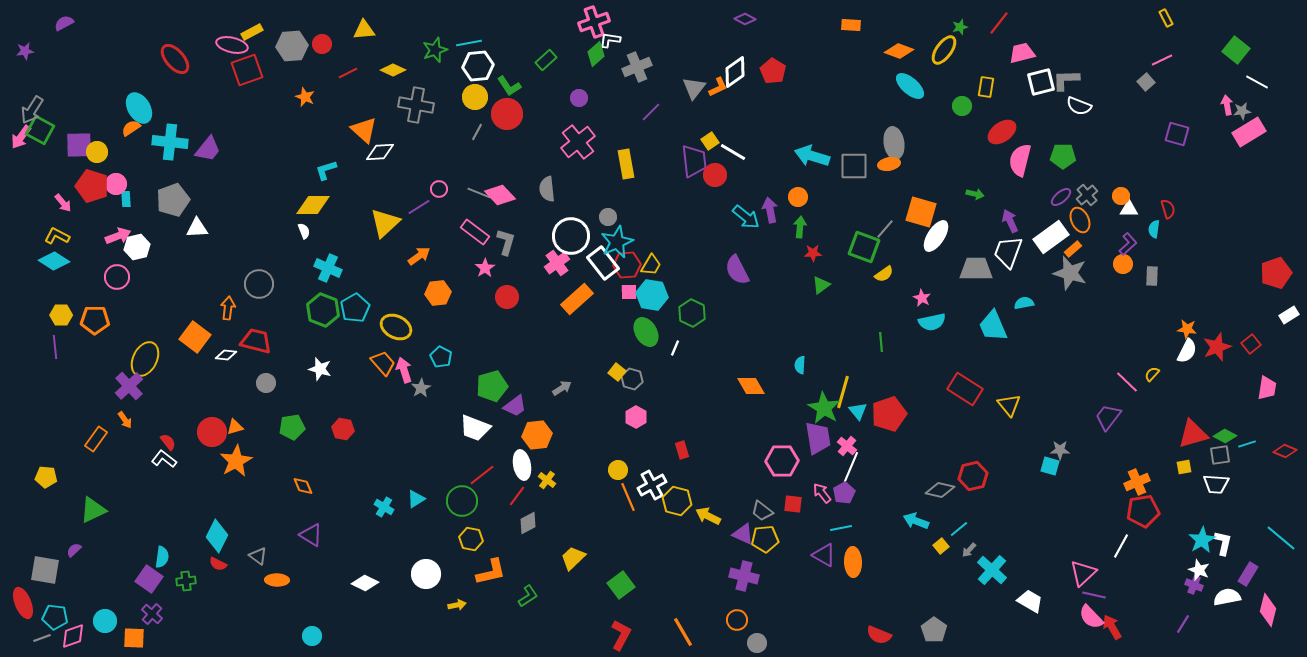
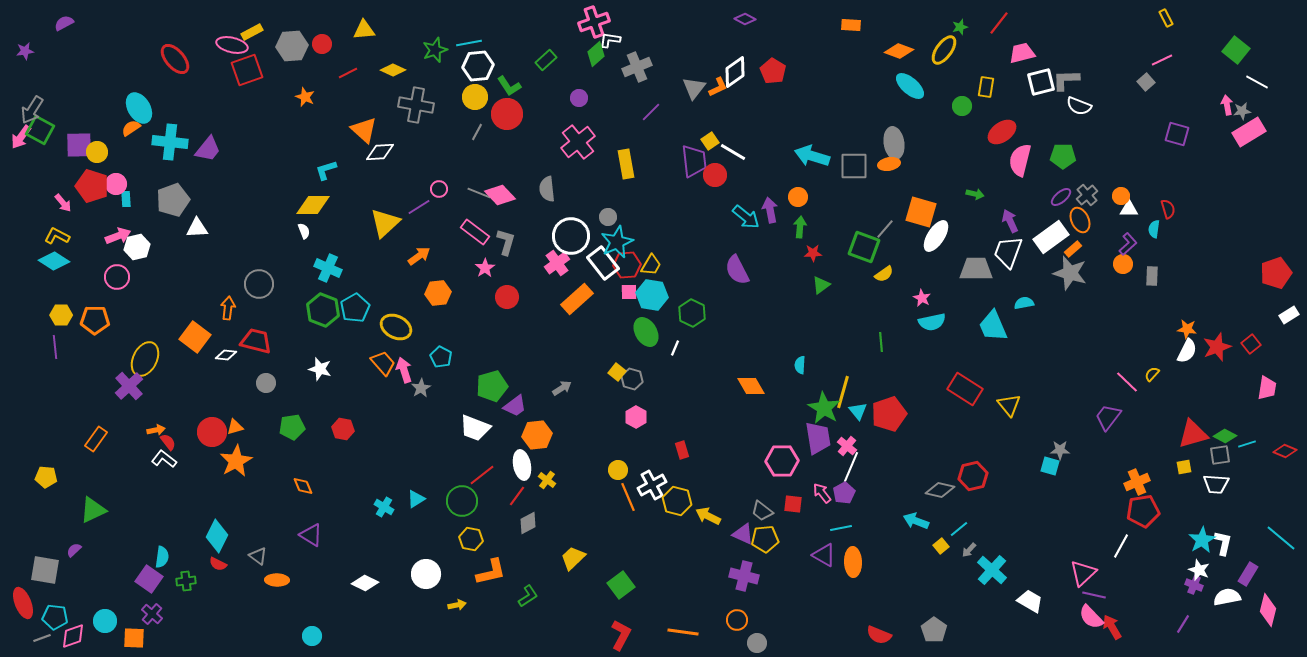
orange arrow at (125, 420): moved 31 px right, 10 px down; rotated 66 degrees counterclockwise
orange line at (683, 632): rotated 52 degrees counterclockwise
